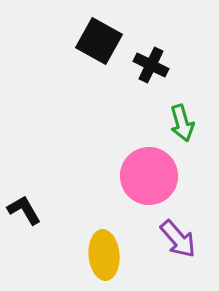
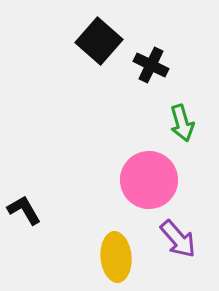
black square: rotated 12 degrees clockwise
pink circle: moved 4 px down
yellow ellipse: moved 12 px right, 2 px down
